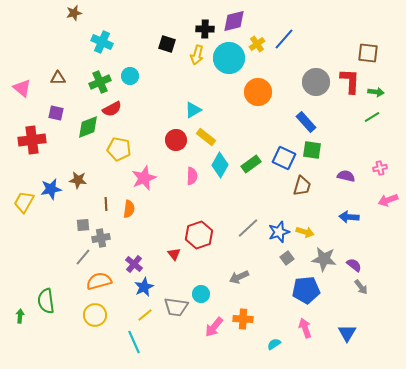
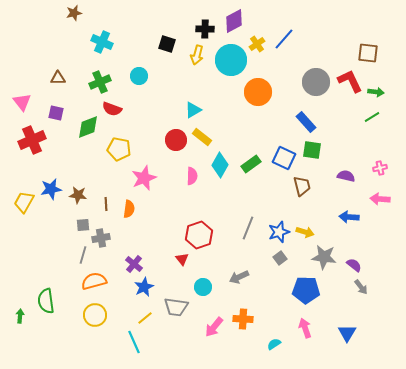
purple diamond at (234, 21): rotated 15 degrees counterclockwise
cyan circle at (229, 58): moved 2 px right, 2 px down
cyan circle at (130, 76): moved 9 px right
red L-shape at (350, 81): rotated 28 degrees counterclockwise
pink triangle at (22, 88): moved 14 px down; rotated 12 degrees clockwise
red semicircle at (112, 109): rotated 48 degrees clockwise
yellow rectangle at (206, 137): moved 4 px left
red cross at (32, 140): rotated 16 degrees counterclockwise
brown star at (78, 180): moved 15 px down
brown trapezoid at (302, 186): rotated 30 degrees counterclockwise
pink arrow at (388, 200): moved 8 px left, 1 px up; rotated 24 degrees clockwise
gray line at (248, 228): rotated 25 degrees counterclockwise
red triangle at (174, 254): moved 8 px right, 5 px down
gray line at (83, 257): moved 2 px up; rotated 24 degrees counterclockwise
gray square at (287, 258): moved 7 px left
gray star at (324, 259): moved 2 px up
orange semicircle at (99, 281): moved 5 px left
blue pentagon at (306, 290): rotated 8 degrees clockwise
cyan circle at (201, 294): moved 2 px right, 7 px up
yellow line at (145, 315): moved 3 px down
